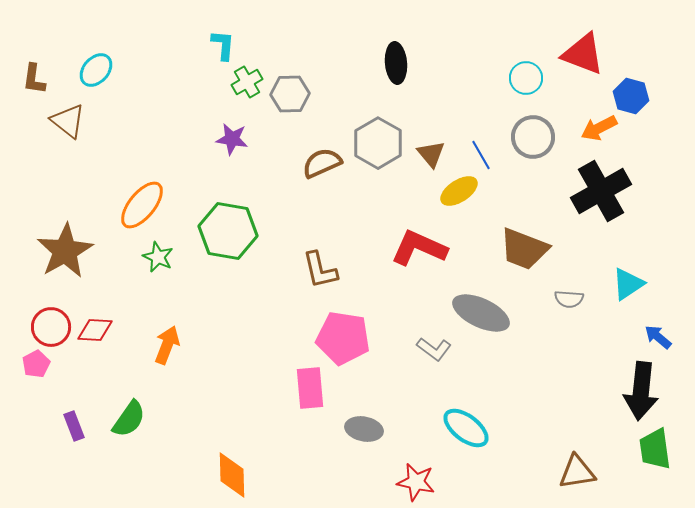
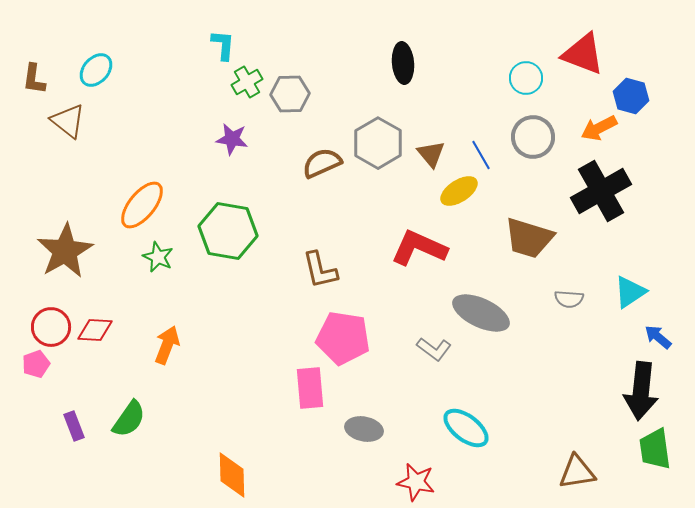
black ellipse at (396, 63): moved 7 px right
brown trapezoid at (524, 249): moved 5 px right, 11 px up; rotated 4 degrees counterclockwise
cyan triangle at (628, 284): moved 2 px right, 8 px down
pink pentagon at (36, 364): rotated 8 degrees clockwise
